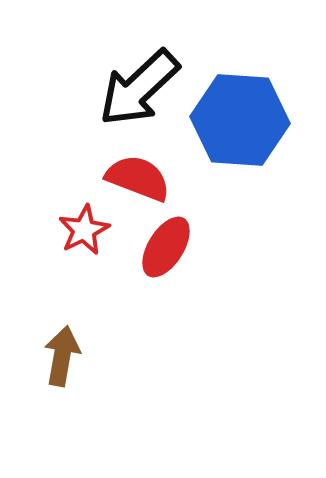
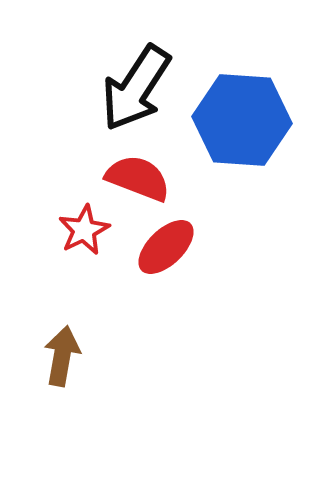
black arrow: moved 3 px left; rotated 14 degrees counterclockwise
blue hexagon: moved 2 px right
red ellipse: rotated 14 degrees clockwise
